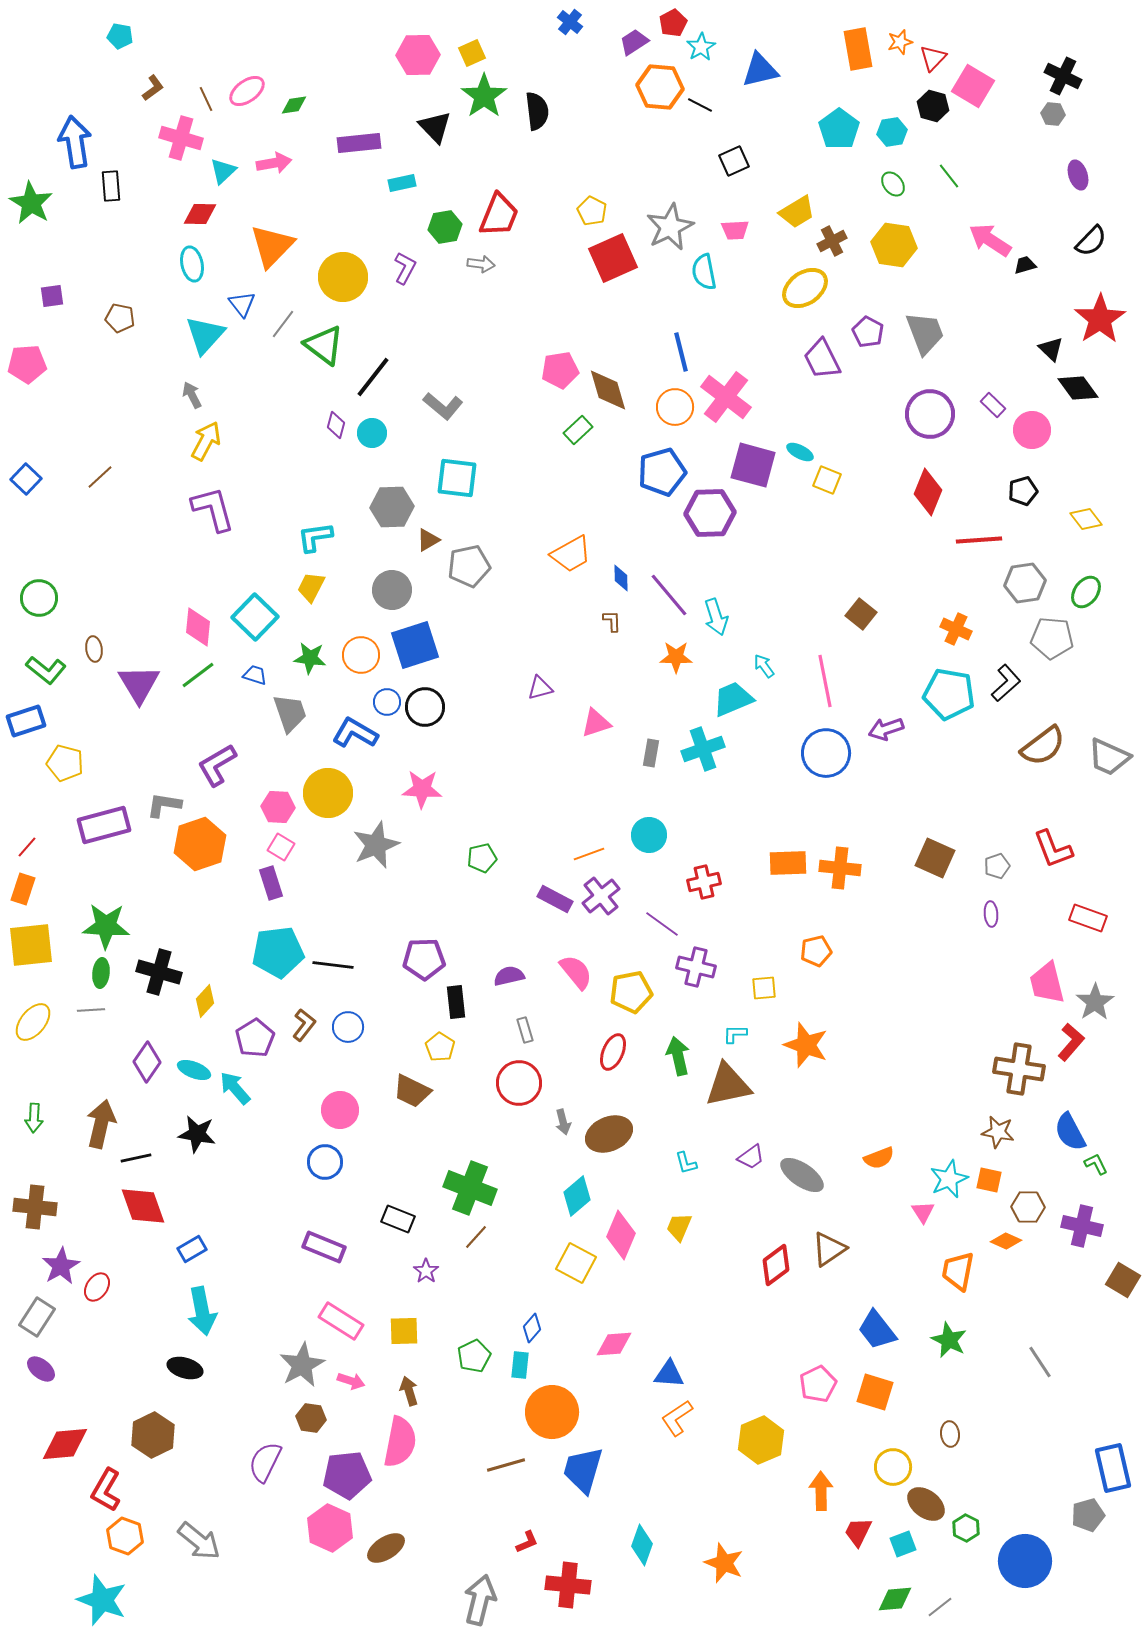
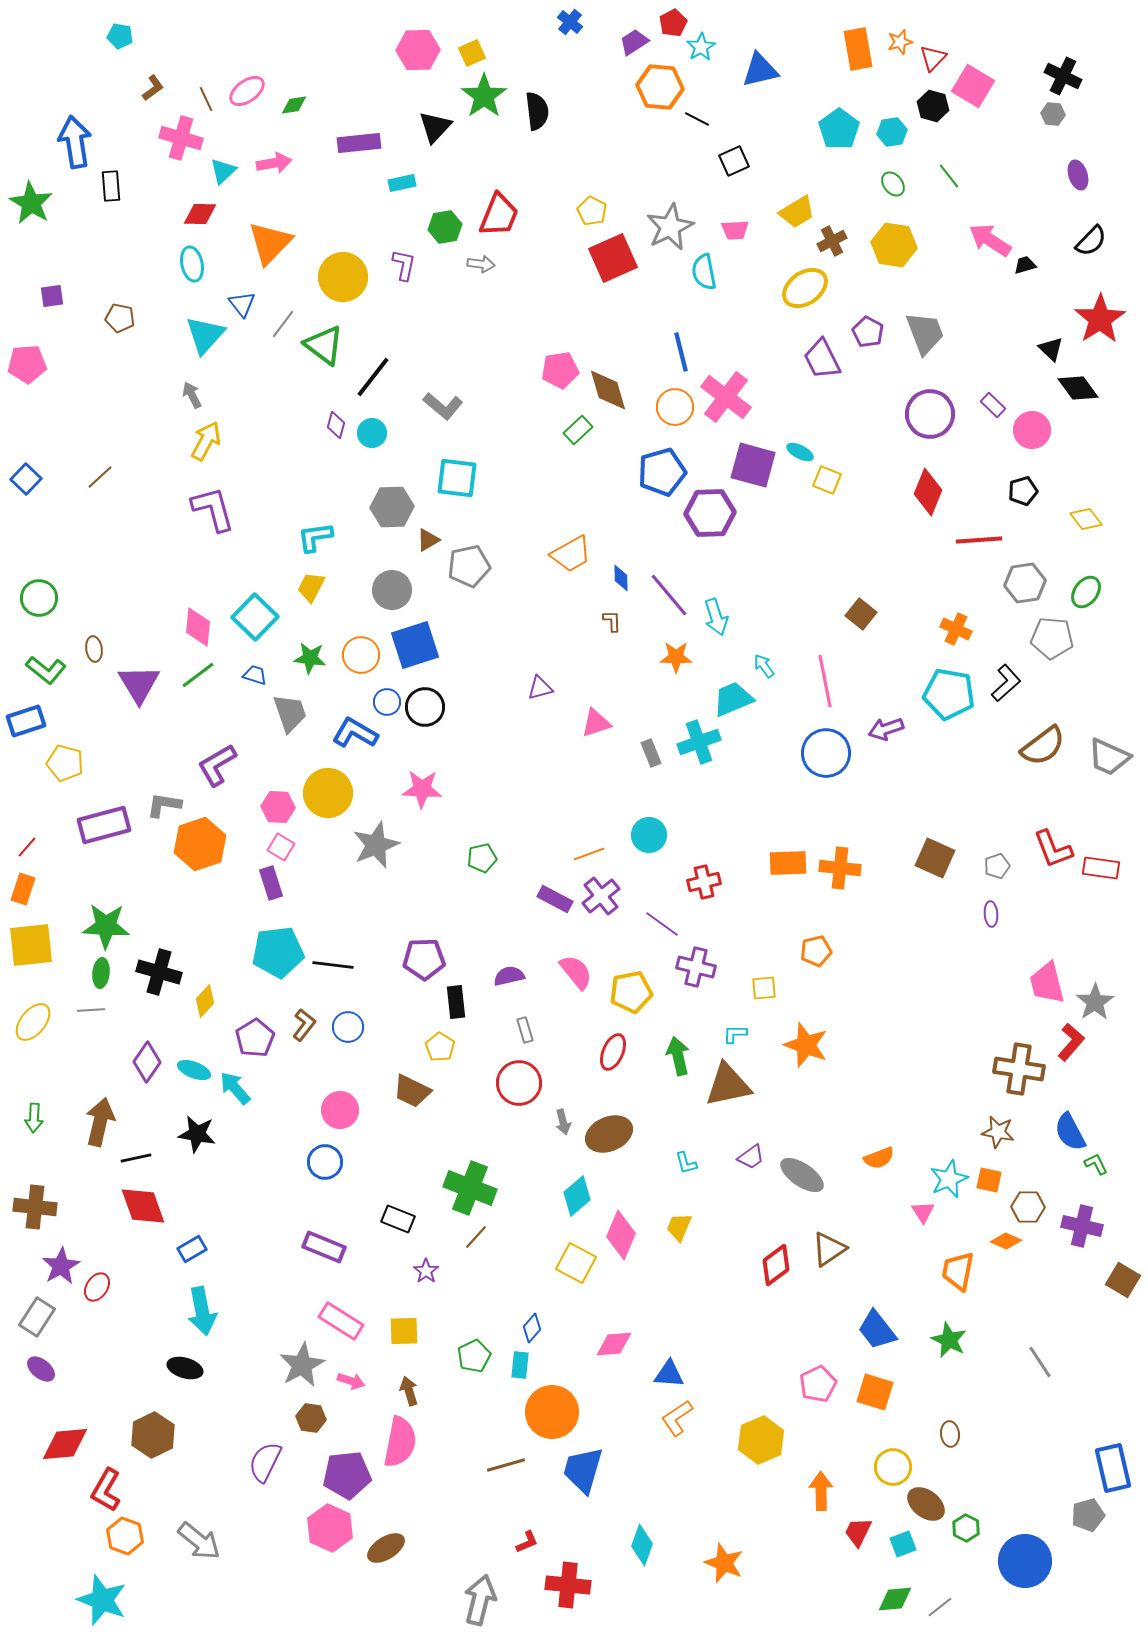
pink hexagon at (418, 55): moved 5 px up
black line at (700, 105): moved 3 px left, 14 px down
black triangle at (435, 127): rotated 27 degrees clockwise
orange triangle at (272, 246): moved 2 px left, 3 px up
purple L-shape at (405, 268): moved 1 px left, 3 px up; rotated 16 degrees counterclockwise
cyan cross at (703, 749): moved 4 px left, 7 px up
gray rectangle at (651, 753): rotated 32 degrees counterclockwise
red rectangle at (1088, 918): moved 13 px right, 50 px up; rotated 12 degrees counterclockwise
brown arrow at (101, 1124): moved 1 px left, 2 px up
